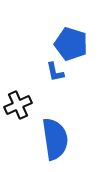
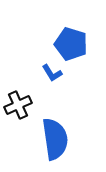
blue L-shape: moved 3 px left, 1 px down; rotated 20 degrees counterclockwise
